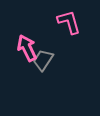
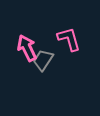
pink L-shape: moved 17 px down
